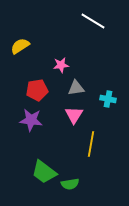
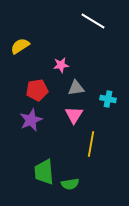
purple star: rotated 30 degrees counterclockwise
green trapezoid: rotated 48 degrees clockwise
